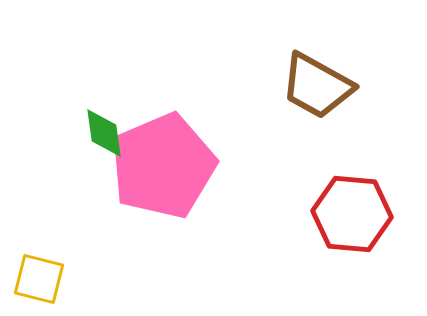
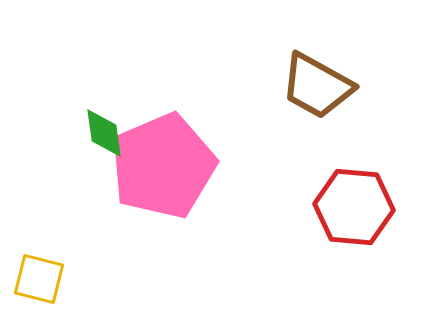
red hexagon: moved 2 px right, 7 px up
